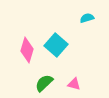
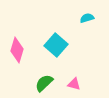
pink diamond: moved 10 px left
